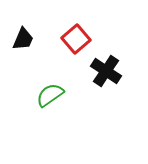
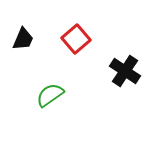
black cross: moved 19 px right
